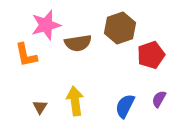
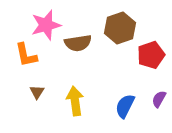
brown triangle: moved 3 px left, 15 px up
